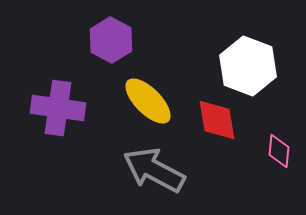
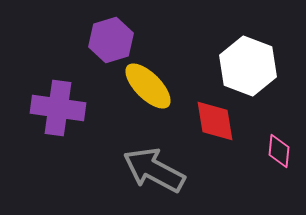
purple hexagon: rotated 15 degrees clockwise
yellow ellipse: moved 15 px up
red diamond: moved 2 px left, 1 px down
